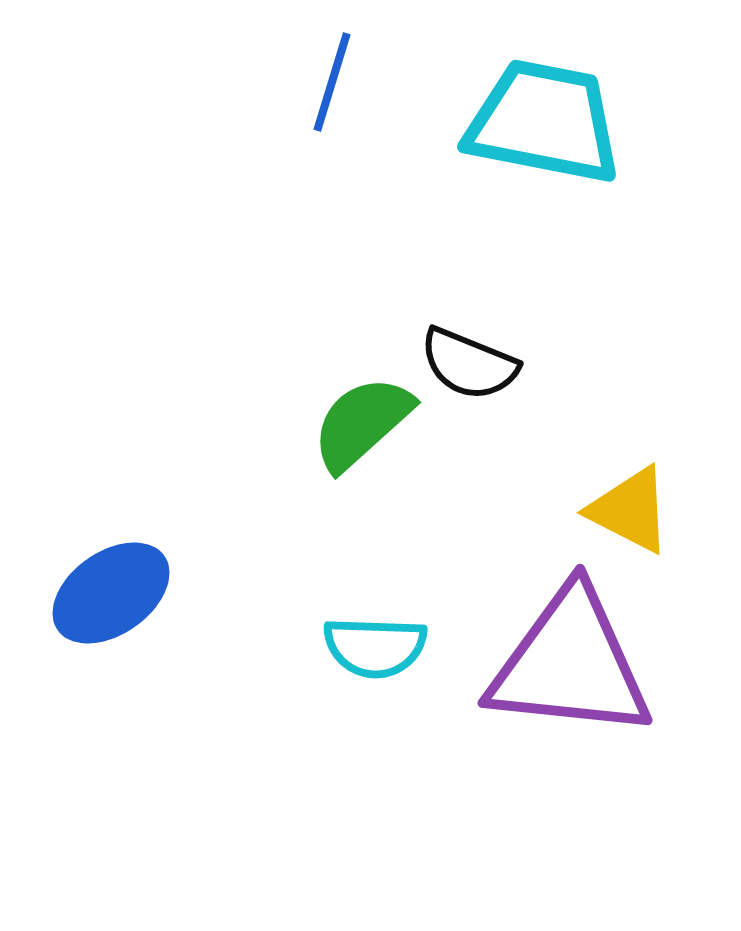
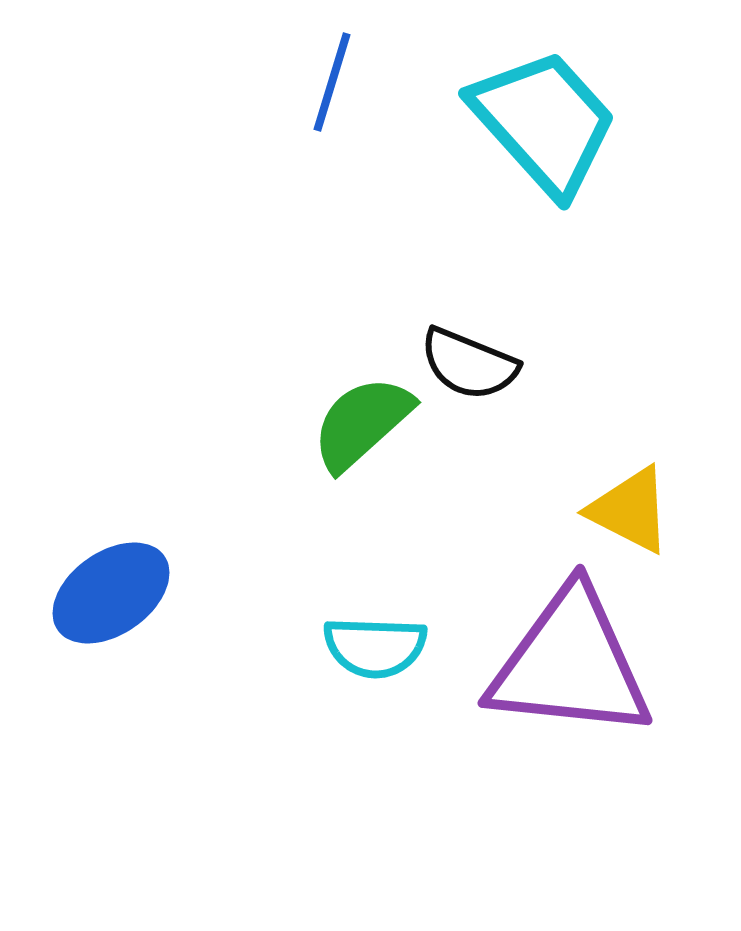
cyan trapezoid: rotated 37 degrees clockwise
